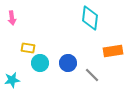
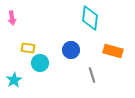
orange rectangle: rotated 24 degrees clockwise
blue circle: moved 3 px right, 13 px up
gray line: rotated 28 degrees clockwise
cyan star: moved 2 px right; rotated 21 degrees counterclockwise
